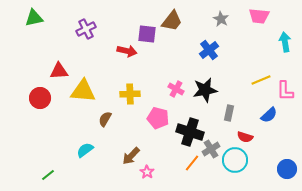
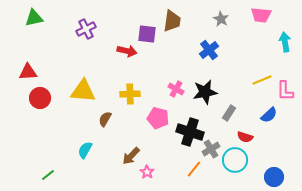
pink trapezoid: moved 2 px right, 1 px up
brown trapezoid: rotated 30 degrees counterclockwise
red triangle: moved 31 px left, 1 px down
yellow line: moved 1 px right
black star: moved 2 px down
gray rectangle: rotated 21 degrees clockwise
cyan semicircle: rotated 24 degrees counterclockwise
orange line: moved 2 px right, 6 px down
blue circle: moved 13 px left, 8 px down
